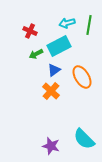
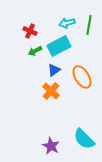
green arrow: moved 1 px left, 3 px up
purple star: rotated 12 degrees clockwise
